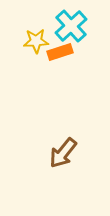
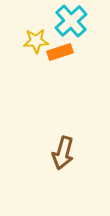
cyan cross: moved 5 px up
brown arrow: rotated 24 degrees counterclockwise
